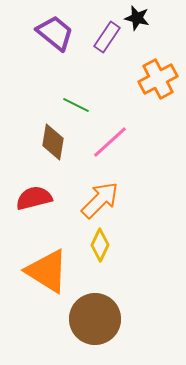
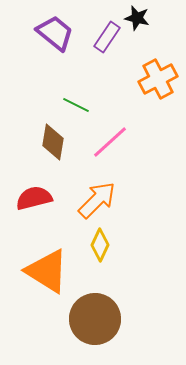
orange arrow: moved 3 px left
